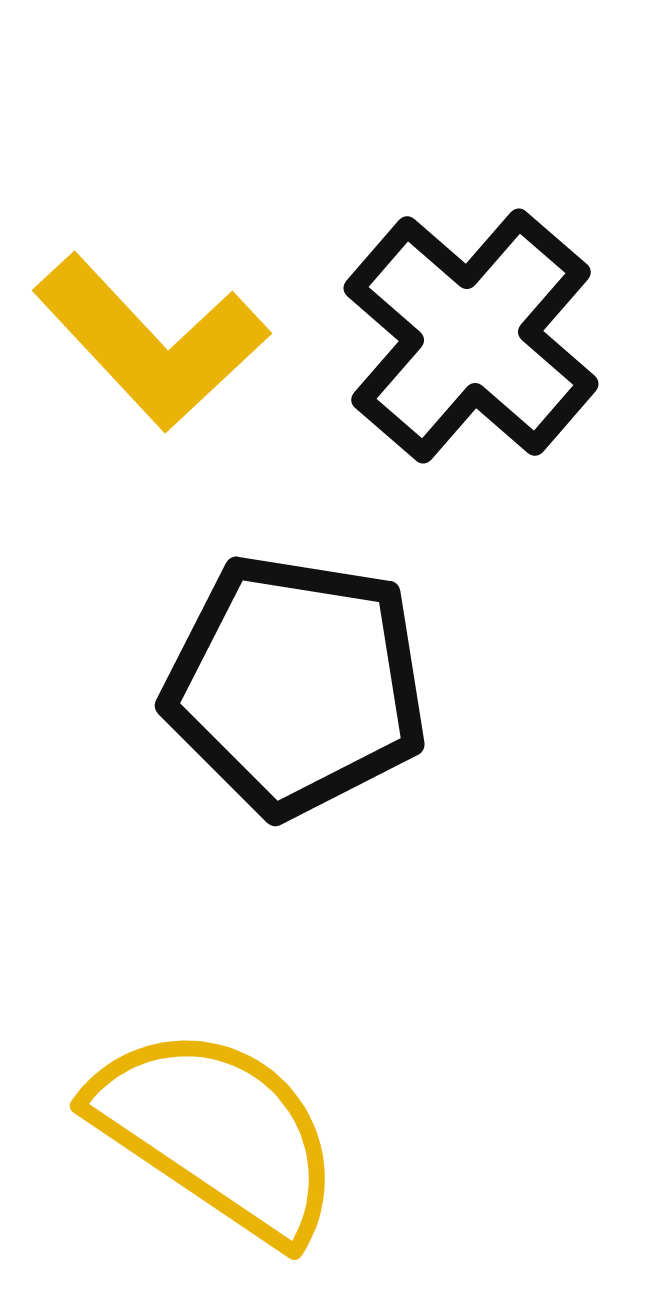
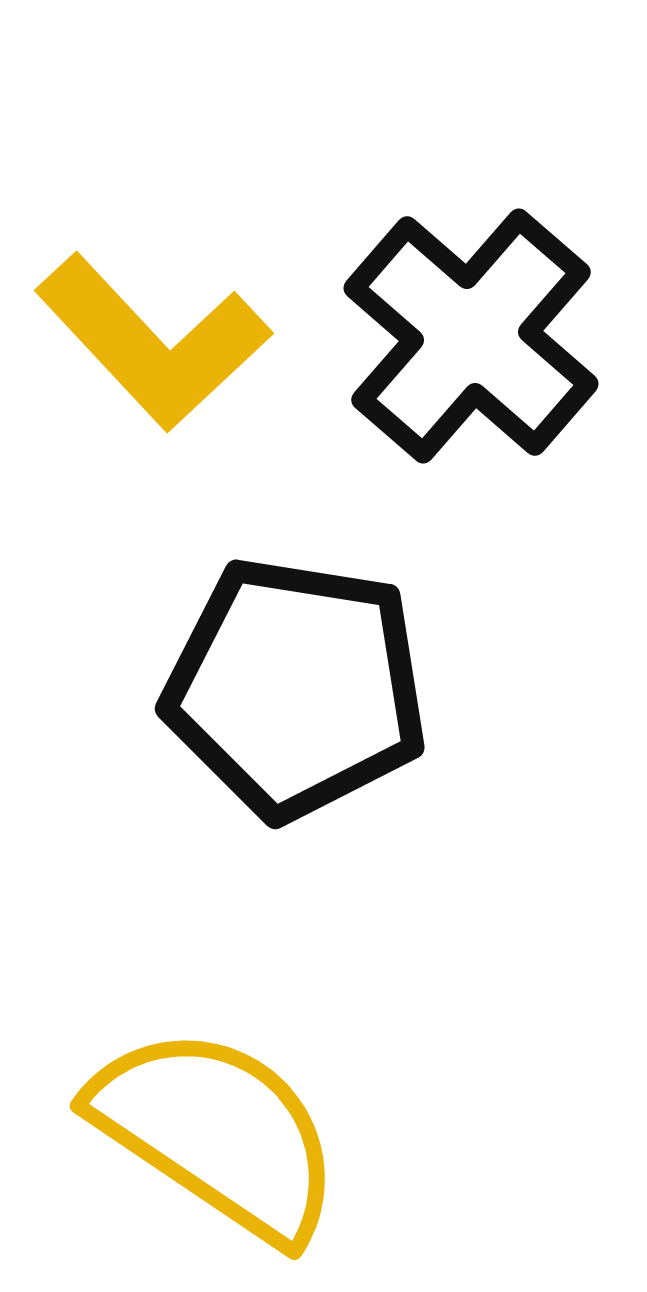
yellow L-shape: moved 2 px right
black pentagon: moved 3 px down
